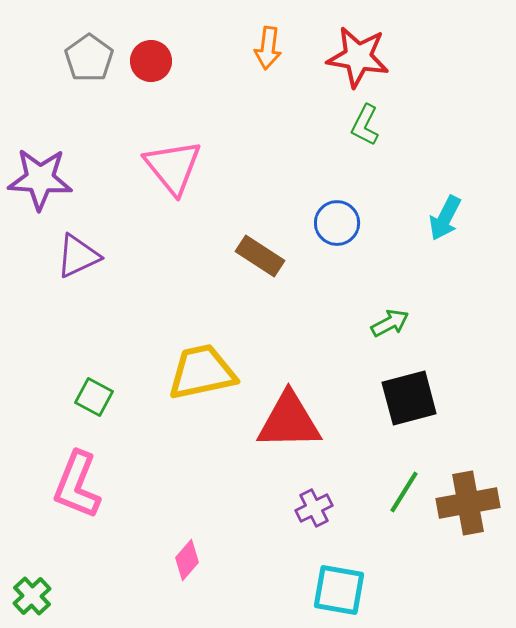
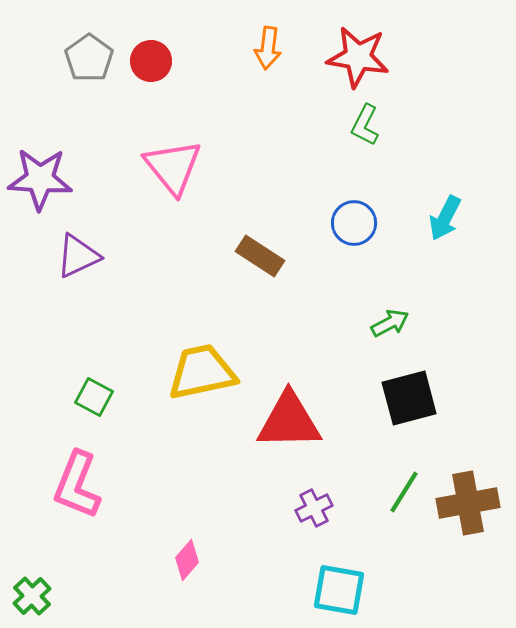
blue circle: moved 17 px right
